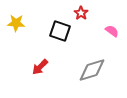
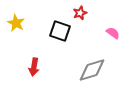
red star: moved 1 px left; rotated 16 degrees clockwise
yellow star: rotated 24 degrees clockwise
pink semicircle: moved 1 px right, 2 px down
red arrow: moved 6 px left; rotated 36 degrees counterclockwise
